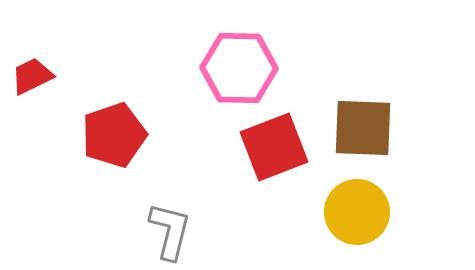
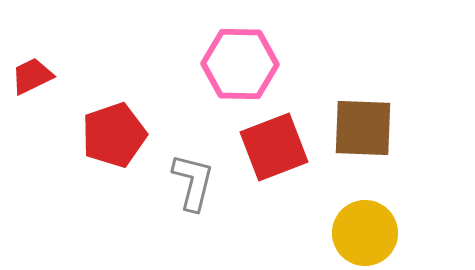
pink hexagon: moved 1 px right, 4 px up
yellow circle: moved 8 px right, 21 px down
gray L-shape: moved 23 px right, 49 px up
